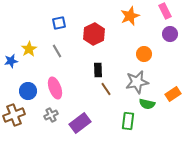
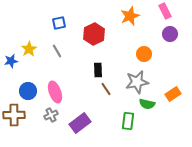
pink ellipse: moved 4 px down
brown cross: rotated 20 degrees clockwise
